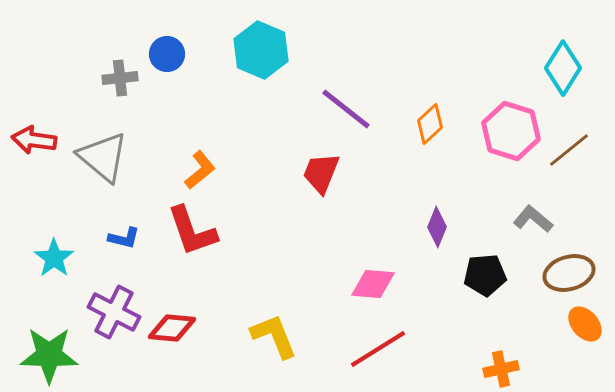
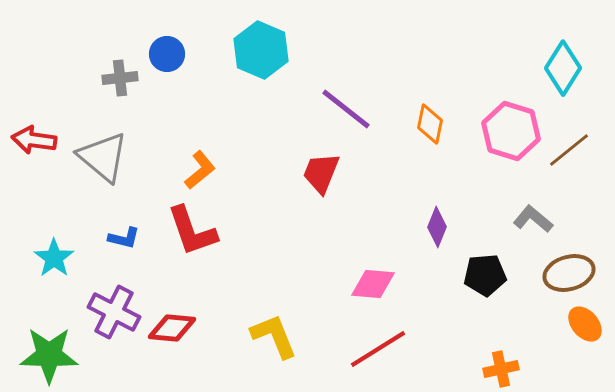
orange diamond: rotated 36 degrees counterclockwise
